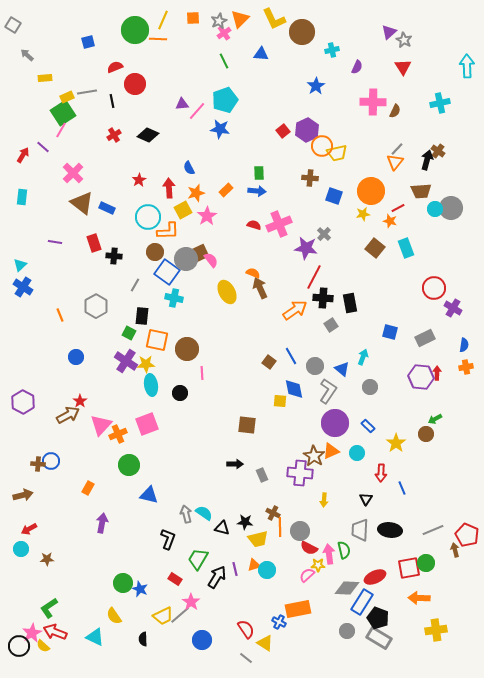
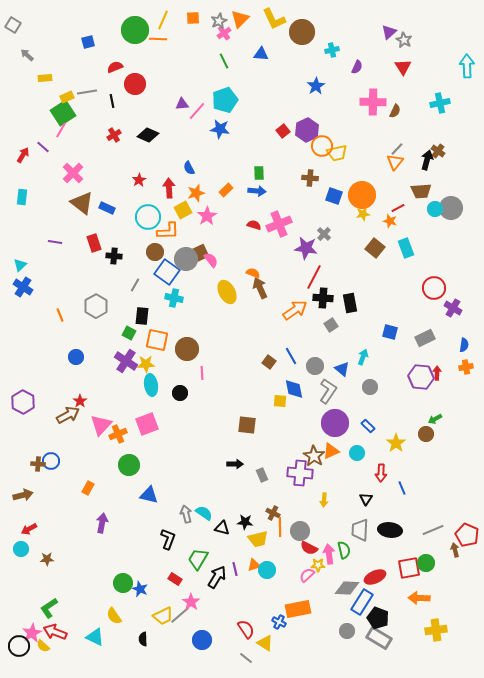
orange circle at (371, 191): moved 9 px left, 4 px down
